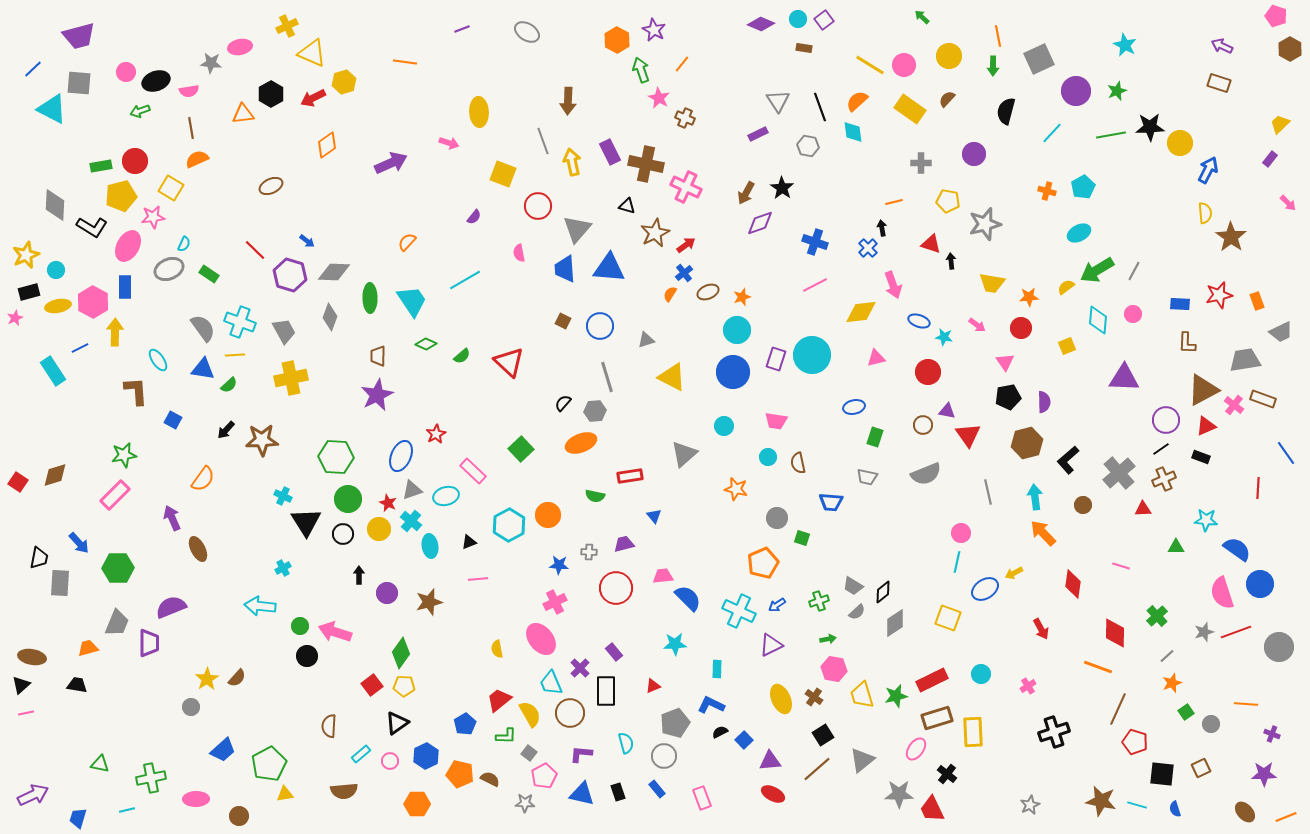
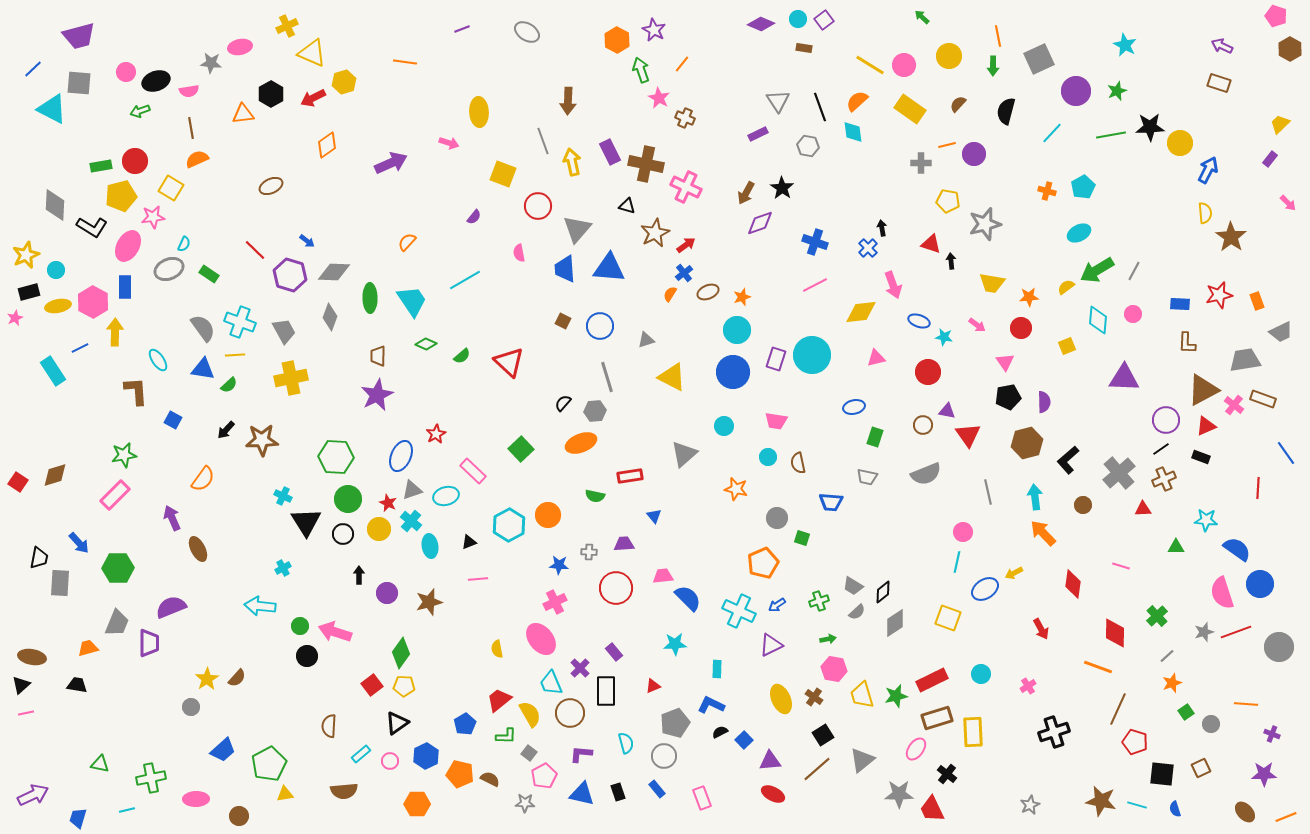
brown semicircle at (947, 99): moved 11 px right, 5 px down
orange line at (894, 202): moved 53 px right, 57 px up
pink circle at (961, 533): moved 2 px right, 1 px up
purple trapezoid at (624, 544): rotated 10 degrees clockwise
